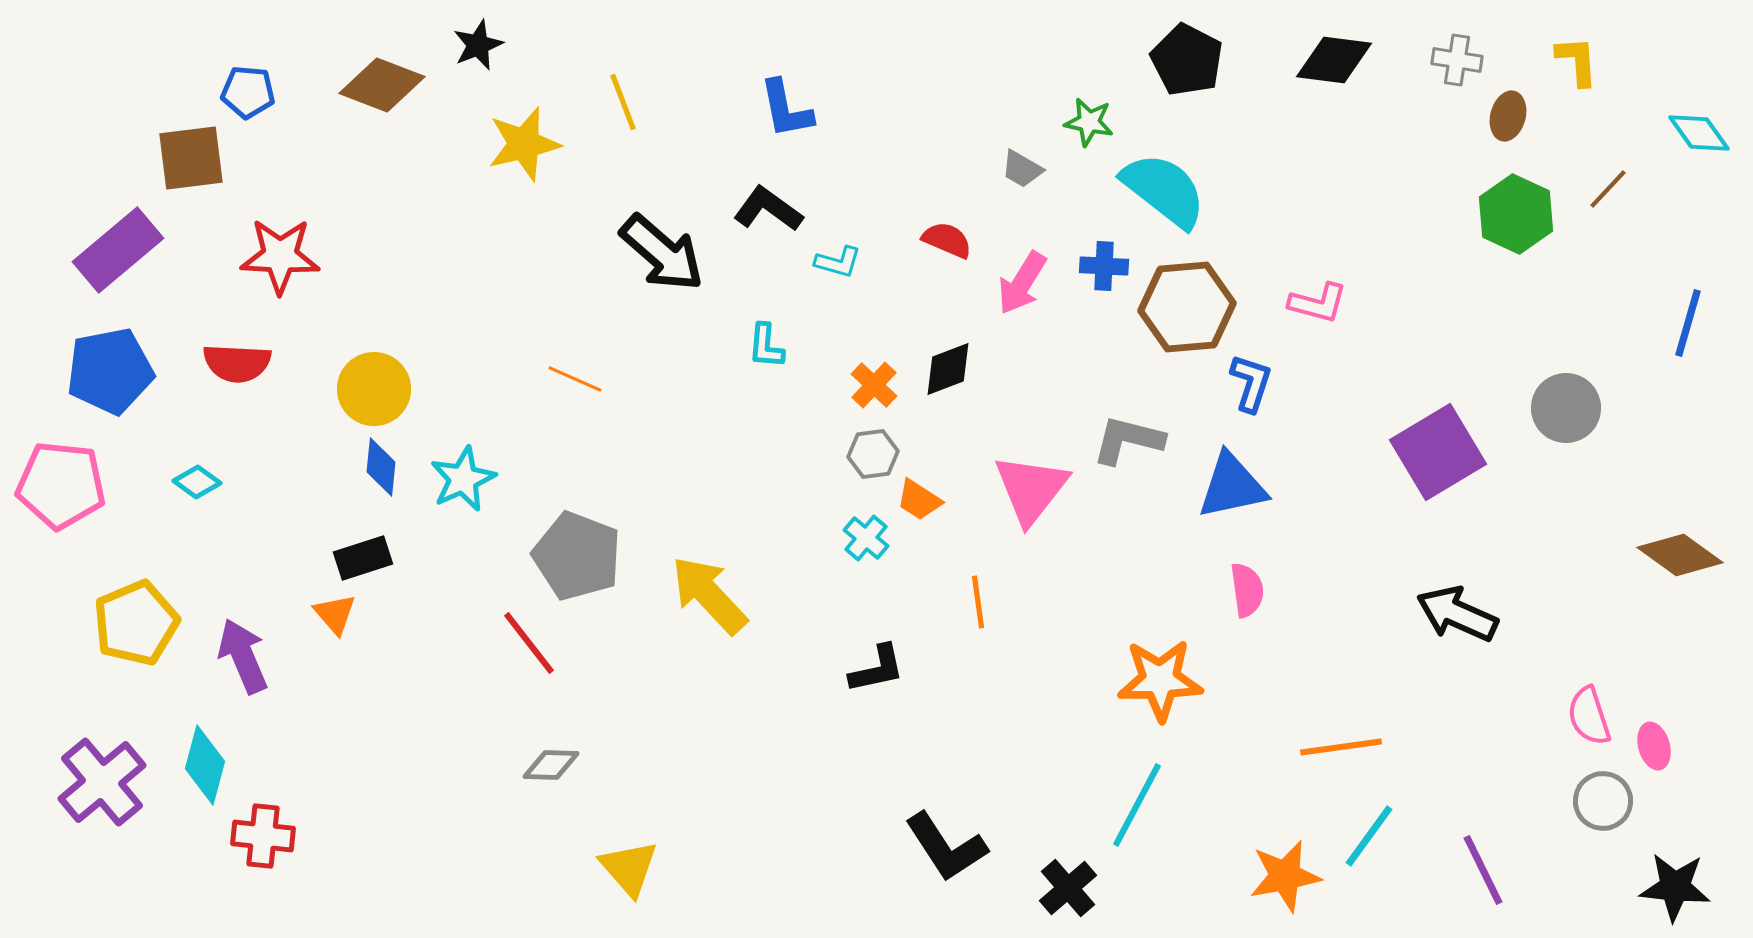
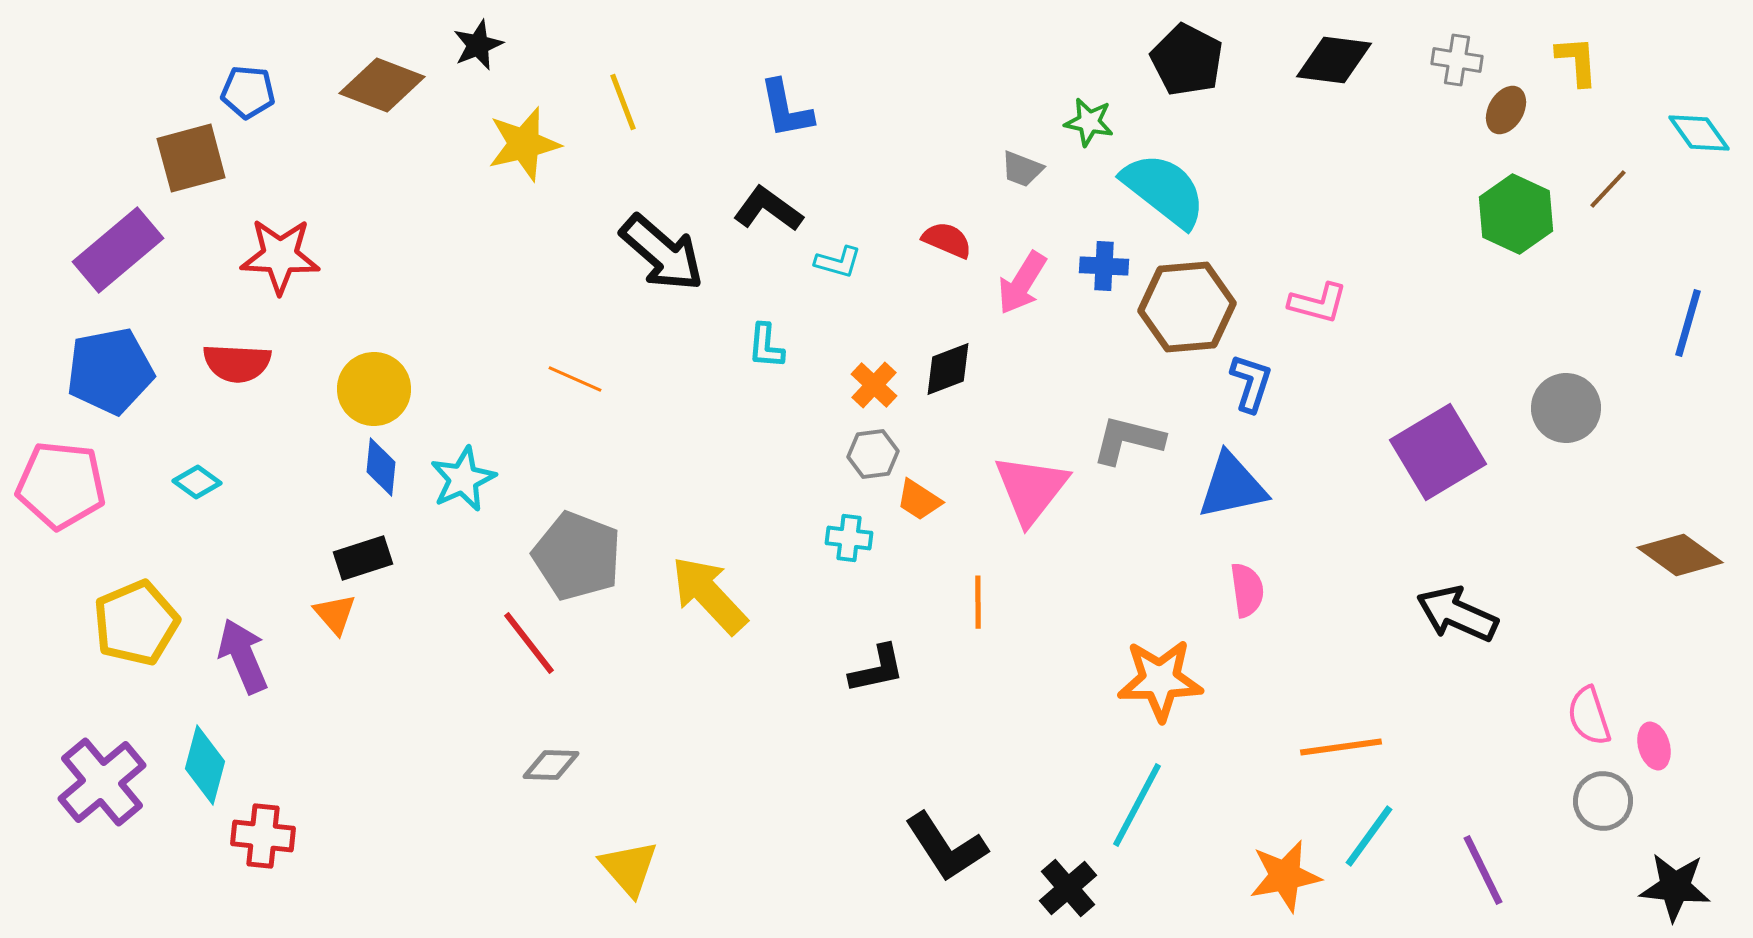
brown ellipse at (1508, 116): moved 2 px left, 6 px up; rotated 15 degrees clockwise
brown square at (191, 158): rotated 8 degrees counterclockwise
gray trapezoid at (1022, 169): rotated 9 degrees counterclockwise
cyan cross at (866, 538): moved 17 px left; rotated 33 degrees counterclockwise
orange line at (978, 602): rotated 8 degrees clockwise
